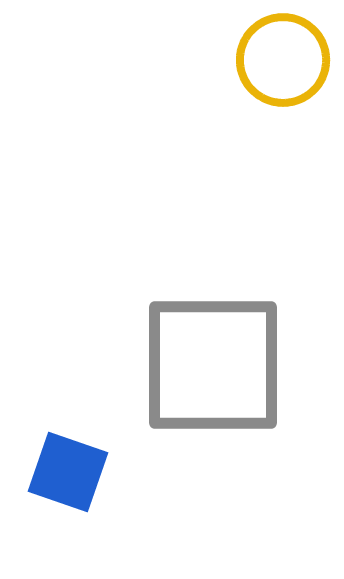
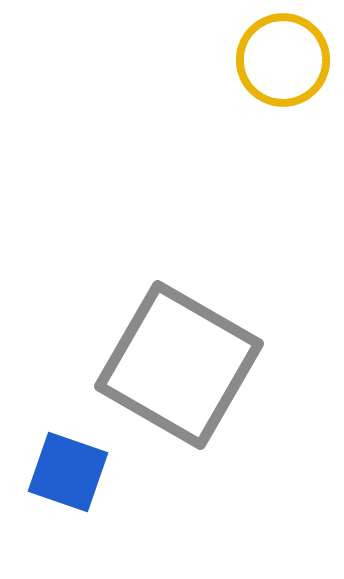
gray square: moved 34 px left; rotated 30 degrees clockwise
